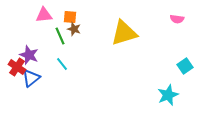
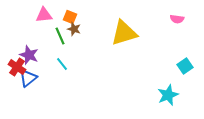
orange square: rotated 16 degrees clockwise
blue triangle: moved 3 px left
